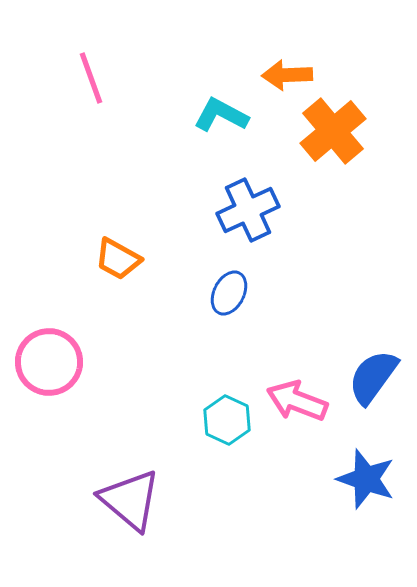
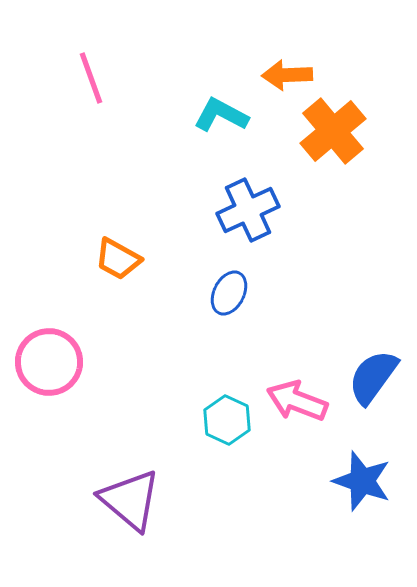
blue star: moved 4 px left, 2 px down
